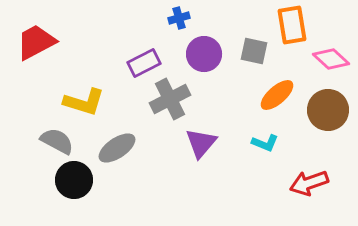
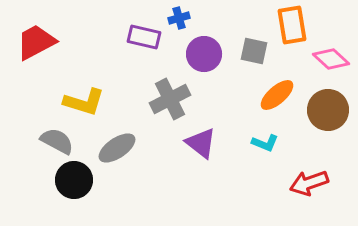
purple rectangle: moved 26 px up; rotated 40 degrees clockwise
purple triangle: rotated 32 degrees counterclockwise
